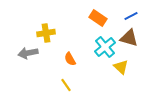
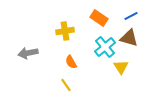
orange rectangle: moved 1 px right
yellow cross: moved 19 px right, 2 px up
orange semicircle: moved 1 px right, 3 px down
yellow triangle: rotated 14 degrees clockwise
